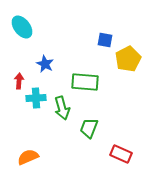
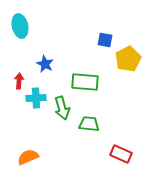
cyan ellipse: moved 2 px left, 1 px up; rotated 25 degrees clockwise
green trapezoid: moved 4 px up; rotated 75 degrees clockwise
